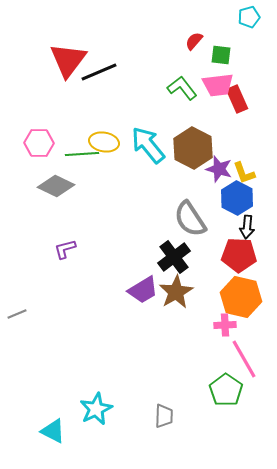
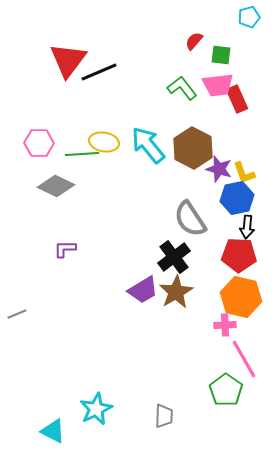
blue hexagon: rotated 20 degrees clockwise
purple L-shape: rotated 15 degrees clockwise
